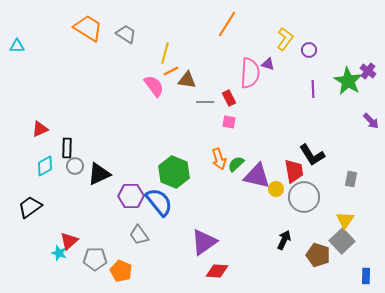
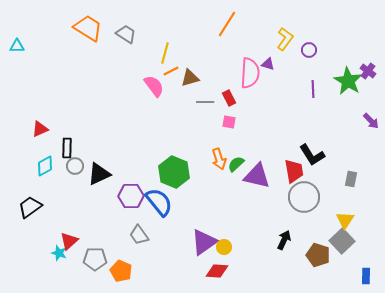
brown triangle at (187, 80): moved 3 px right, 2 px up; rotated 24 degrees counterclockwise
yellow circle at (276, 189): moved 52 px left, 58 px down
